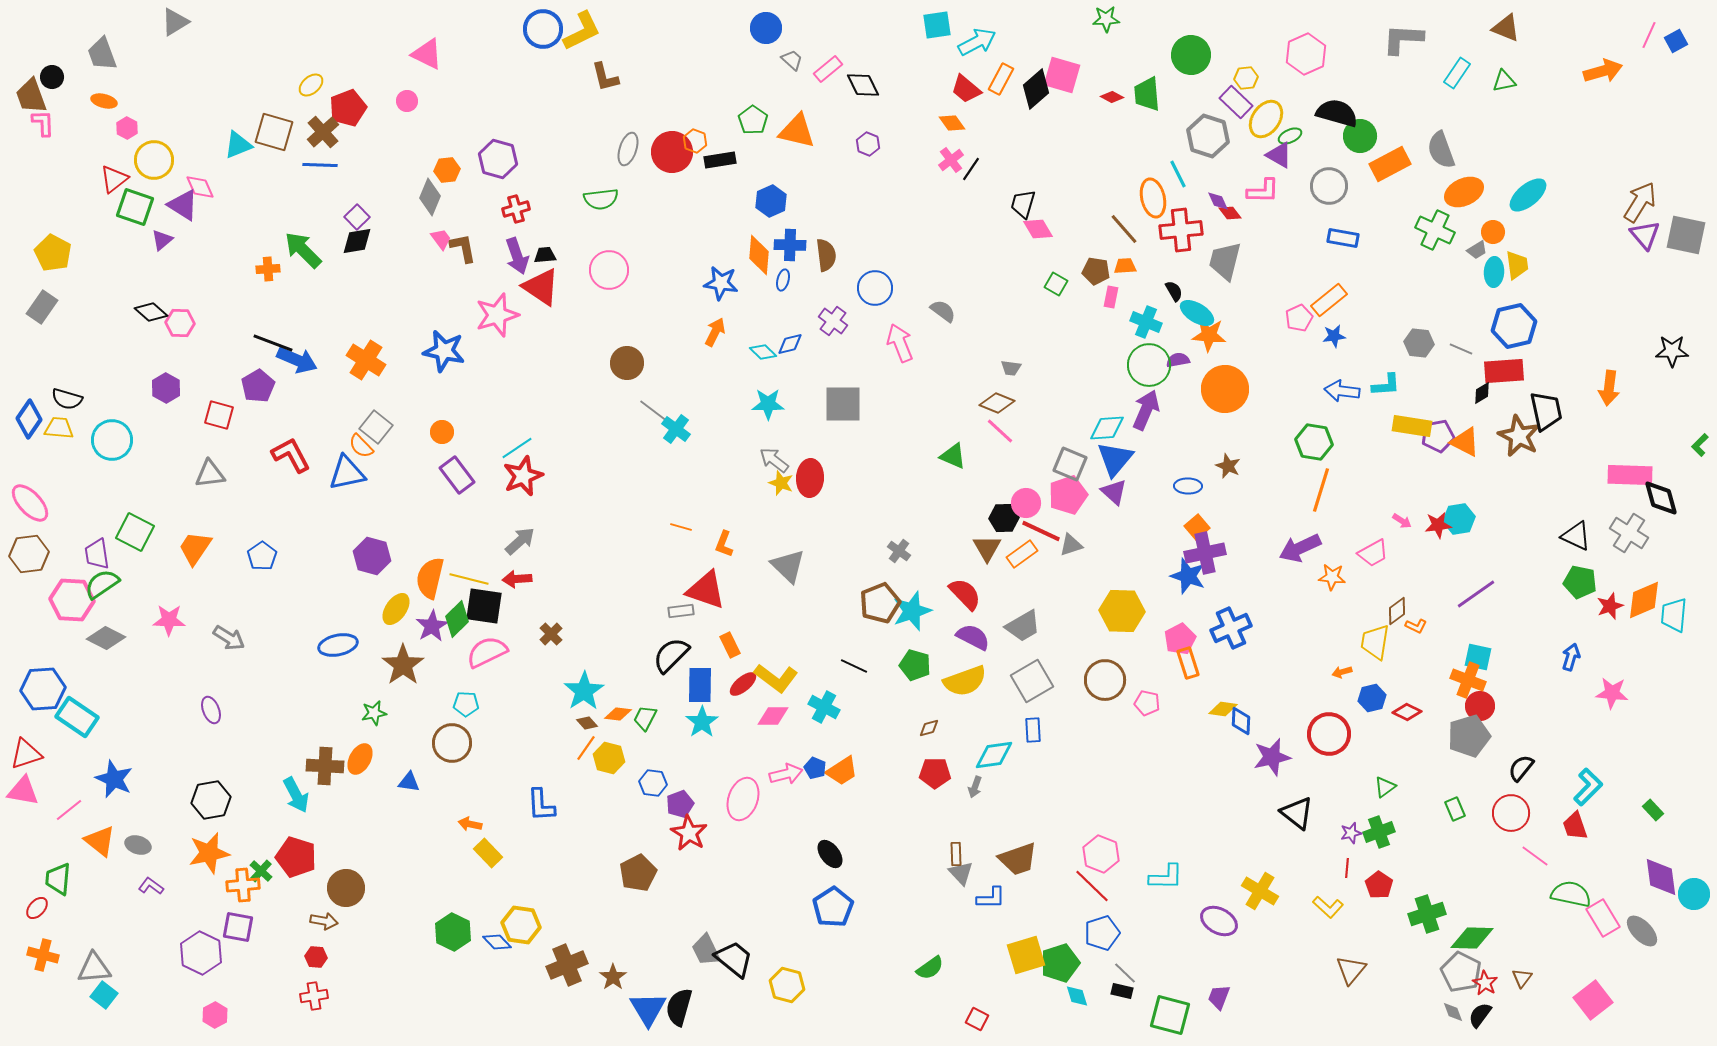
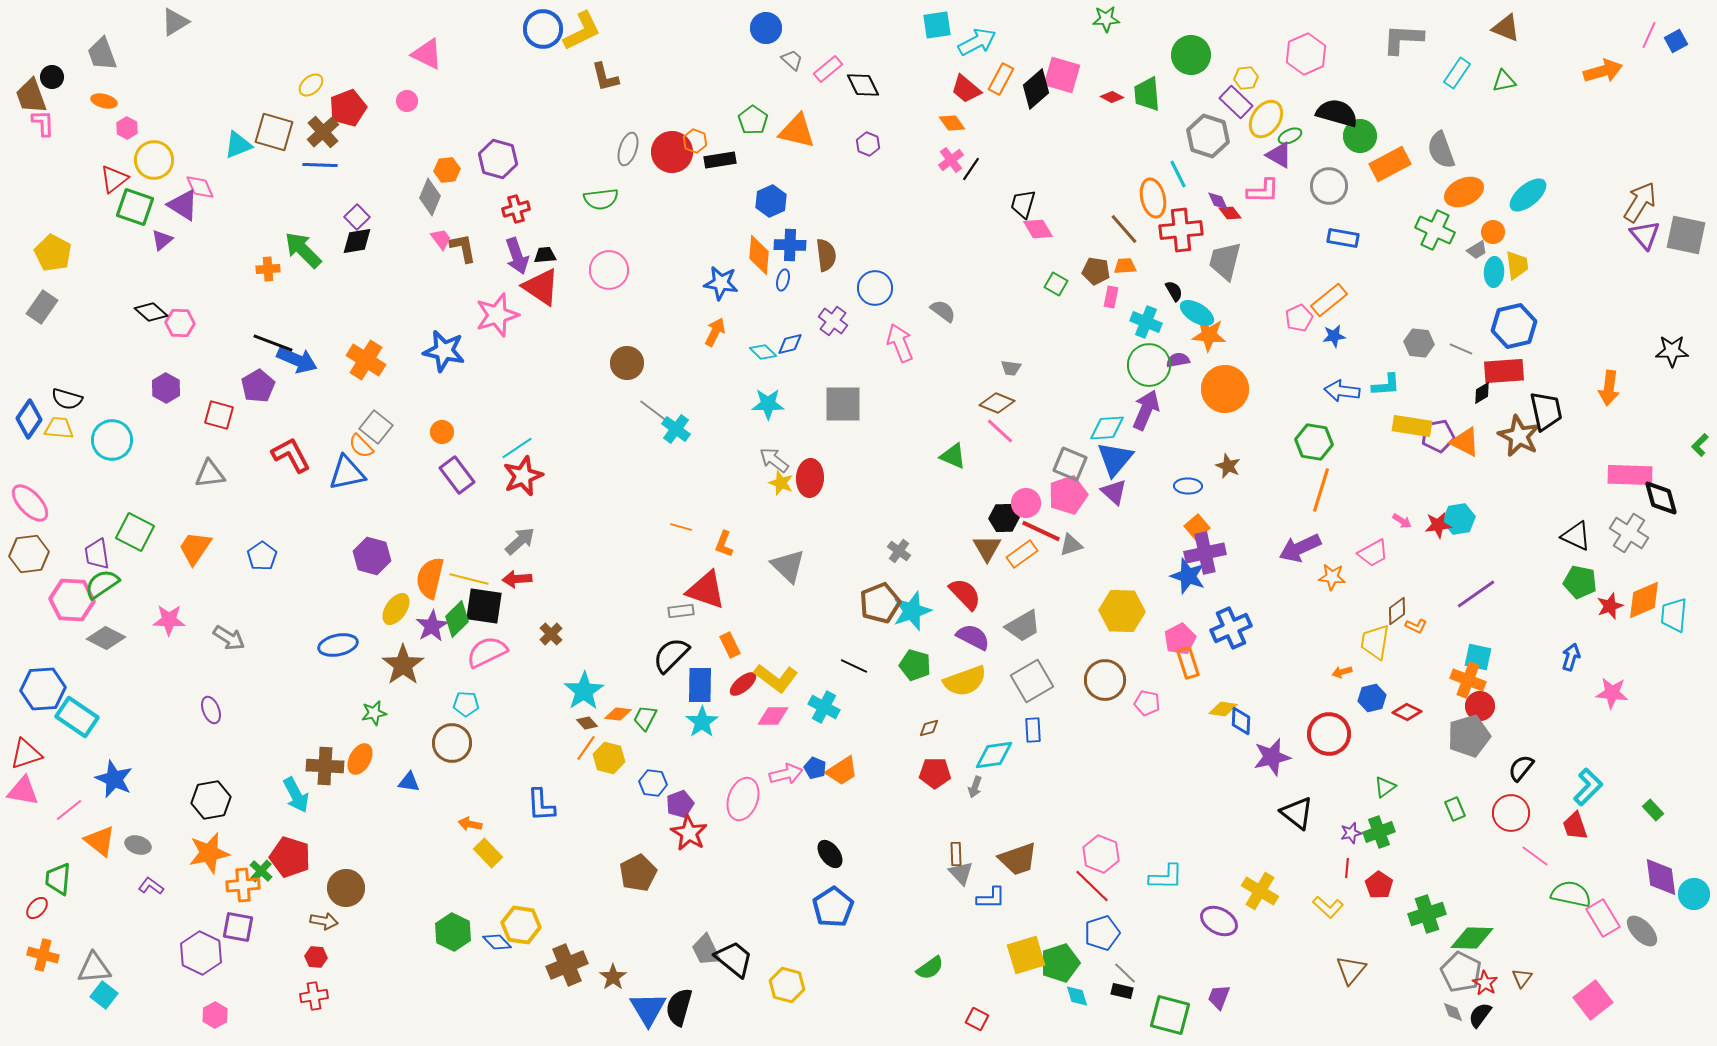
red pentagon at (296, 857): moved 6 px left
